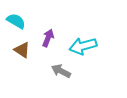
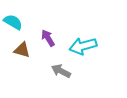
cyan semicircle: moved 3 px left, 1 px down
purple arrow: rotated 54 degrees counterclockwise
brown triangle: rotated 18 degrees counterclockwise
